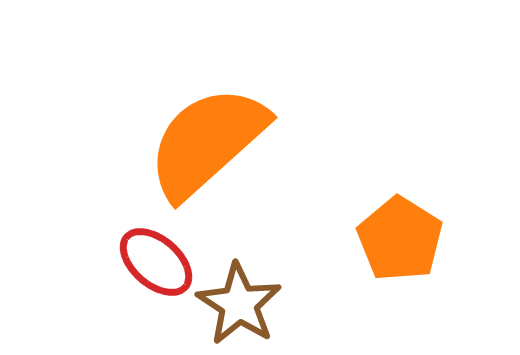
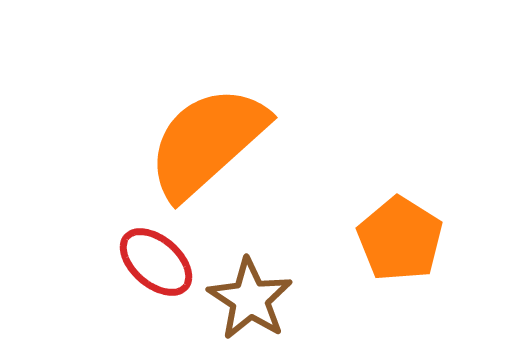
brown star: moved 11 px right, 5 px up
